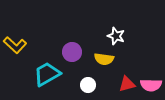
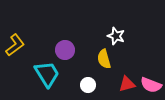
yellow L-shape: rotated 80 degrees counterclockwise
purple circle: moved 7 px left, 2 px up
yellow semicircle: rotated 66 degrees clockwise
cyan trapezoid: rotated 88 degrees clockwise
pink semicircle: rotated 20 degrees clockwise
